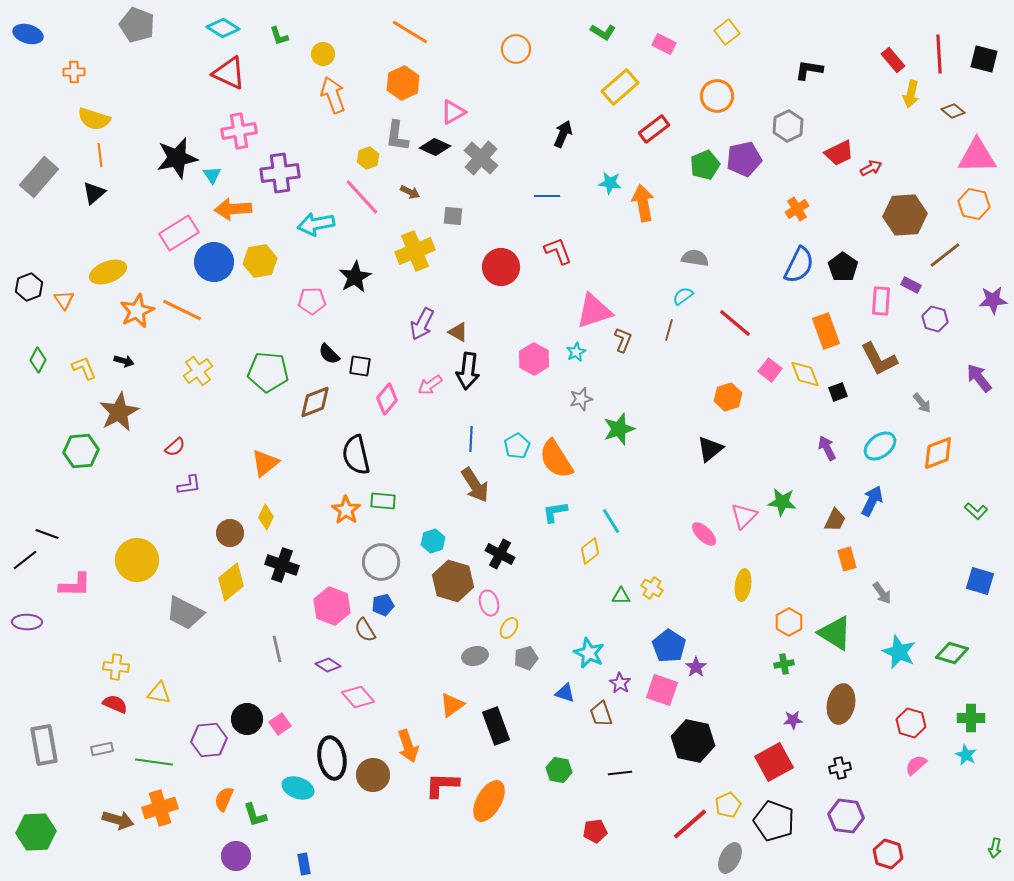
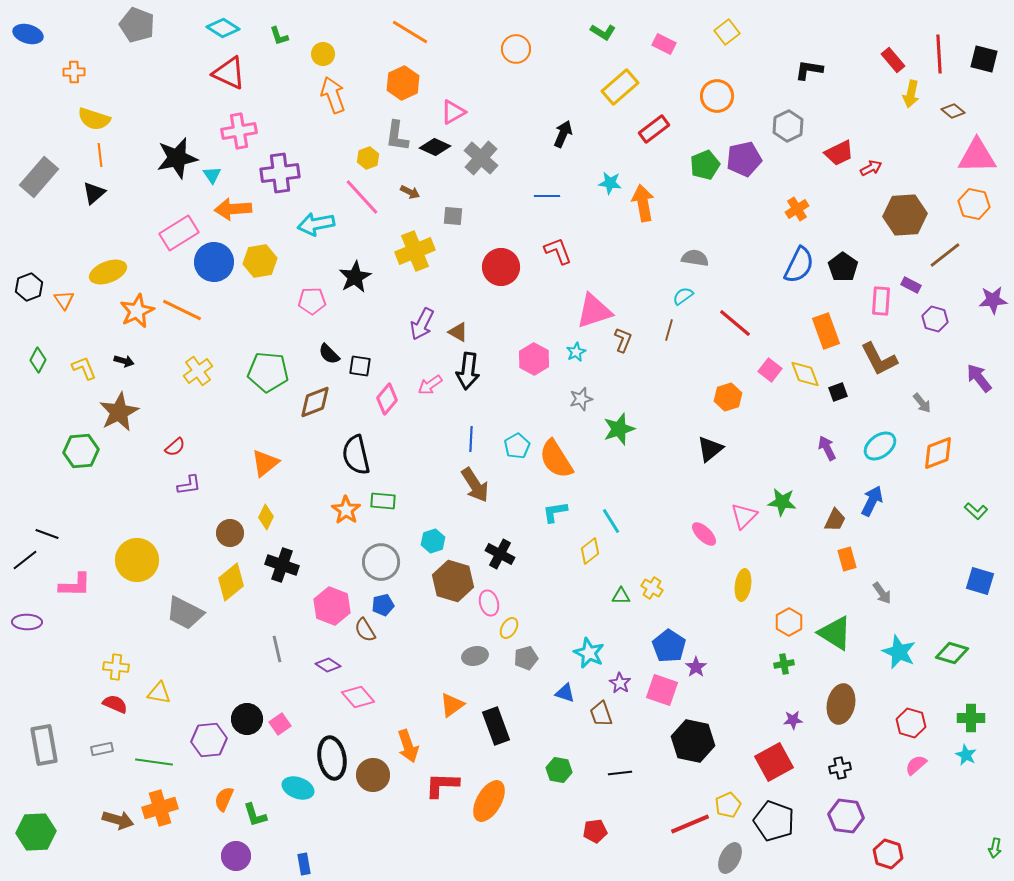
red line at (690, 824): rotated 18 degrees clockwise
